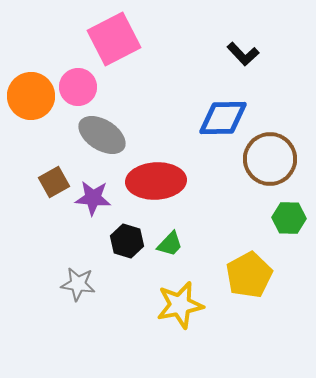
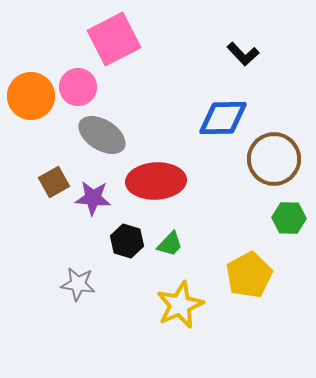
brown circle: moved 4 px right
yellow star: rotated 12 degrees counterclockwise
